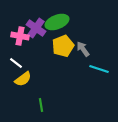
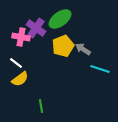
green ellipse: moved 3 px right, 3 px up; rotated 15 degrees counterclockwise
pink cross: moved 1 px right, 1 px down
gray arrow: rotated 21 degrees counterclockwise
cyan line: moved 1 px right
yellow semicircle: moved 3 px left
green line: moved 1 px down
